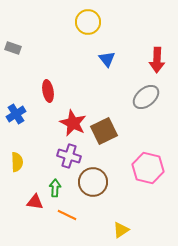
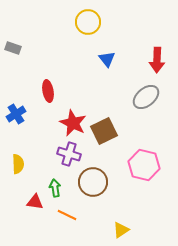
purple cross: moved 2 px up
yellow semicircle: moved 1 px right, 2 px down
pink hexagon: moved 4 px left, 3 px up
green arrow: rotated 12 degrees counterclockwise
